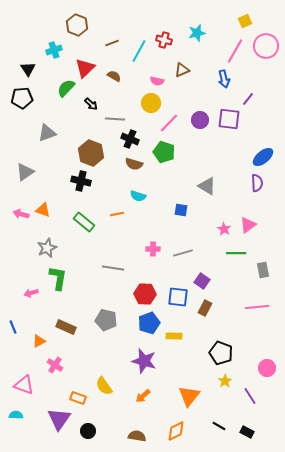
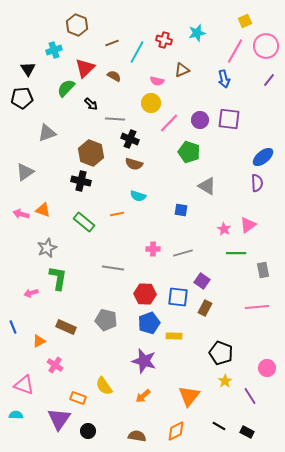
cyan line at (139, 51): moved 2 px left, 1 px down
purple line at (248, 99): moved 21 px right, 19 px up
green pentagon at (164, 152): moved 25 px right
